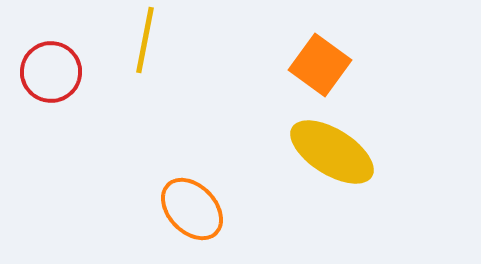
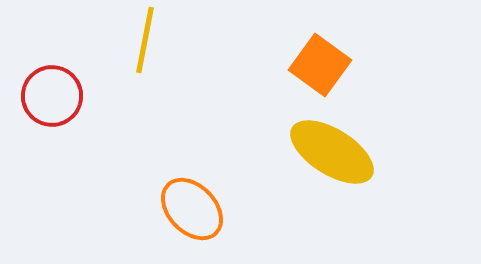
red circle: moved 1 px right, 24 px down
